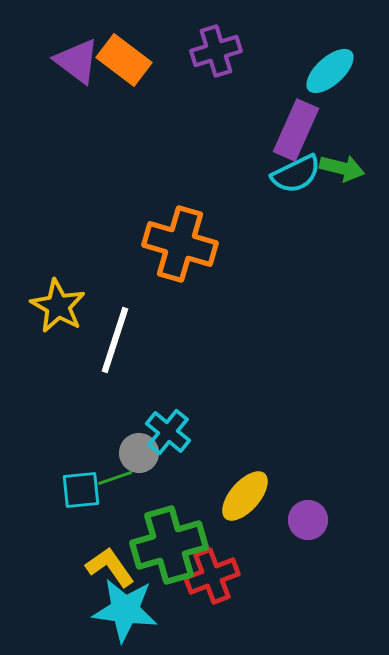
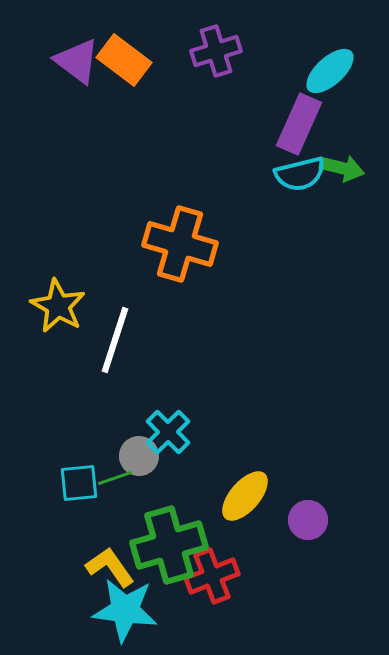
purple rectangle: moved 3 px right, 6 px up
cyan semicircle: moved 4 px right; rotated 12 degrees clockwise
cyan cross: rotated 6 degrees clockwise
gray circle: moved 3 px down
cyan square: moved 2 px left, 7 px up
